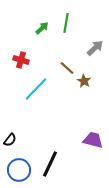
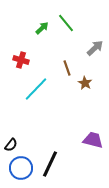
green line: rotated 48 degrees counterclockwise
brown line: rotated 28 degrees clockwise
brown star: moved 1 px right, 2 px down
black semicircle: moved 1 px right, 5 px down
blue circle: moved 2 px right, 2 px up
